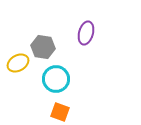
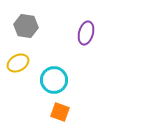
gray hexagon: moved 17 px left, 21 px up
cyan circle: moved 2 px left, 1 px down
